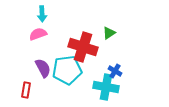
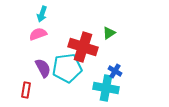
cyan arrow: rotated 21 degrees clockwise
cyan pentagon: moved 2 px up
cyan cross: moved 1 px down
